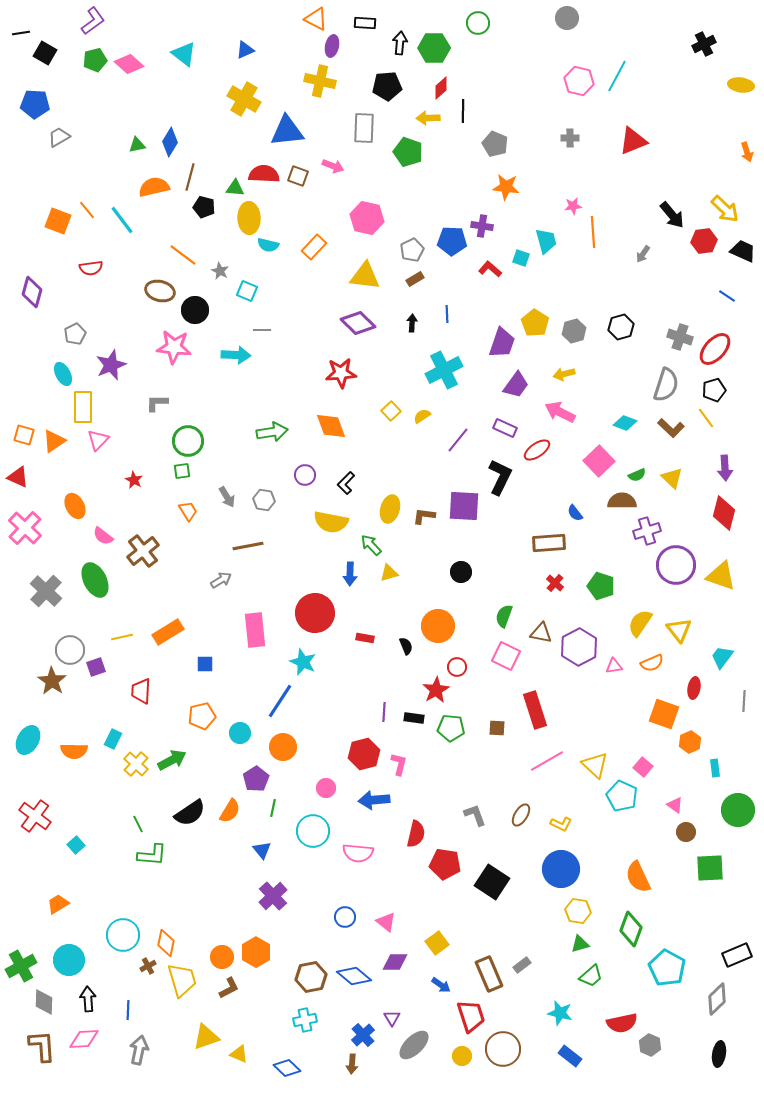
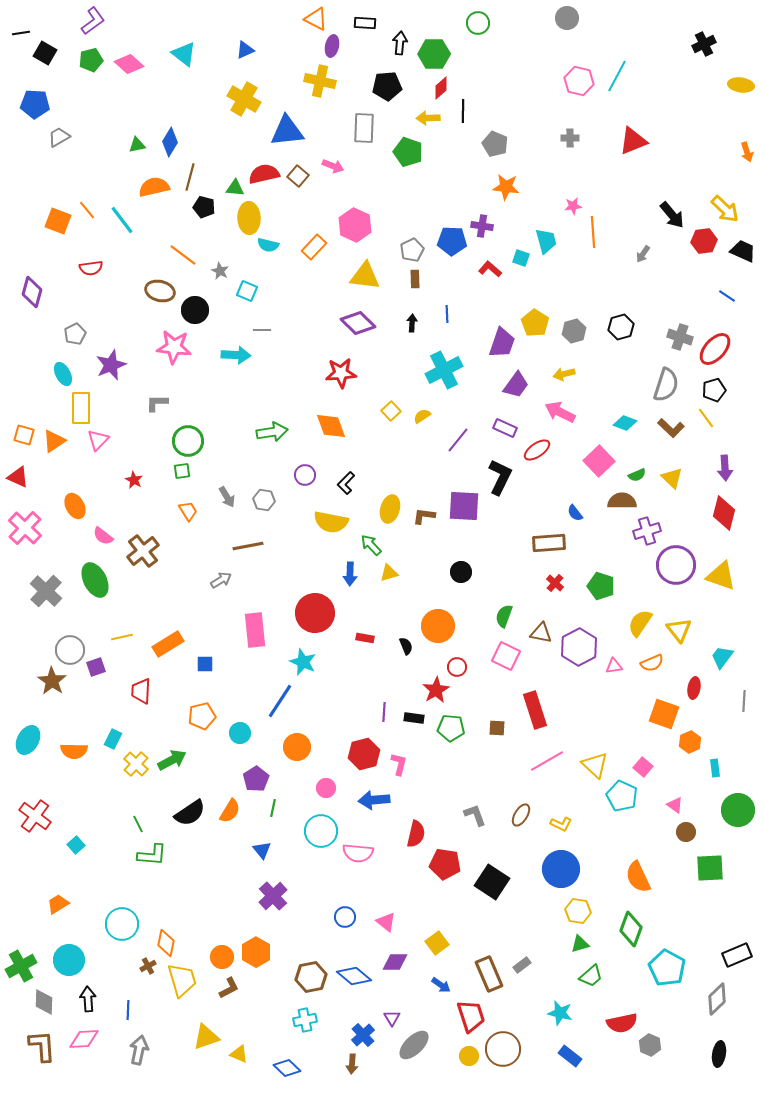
green hexagon at (434, 48): moved 6 px down
green pentagon at (95, 60): moved 4 px left
red semicircle at (264, 174): rotated 16 degrees counterclockwise
brown square at (298, 176): rotated 20 degrees clockwise
pink hexagon at (367, 218): moved 12 px left, 7 px down; rotated 12 degrees clockwise
brown rectangle at (415, 279): rotated 60 degrees counterclockwise
yellow rectangle at (83, 407): moved 2 px left, 1 px down
orange rectangle at (168, 632): moved 12 px down
orange circle at (283, 747): moved 14 px right
cyan circle at (313, 831): moved 8 px right
cyan circle at (123, 935): moved 1 px left, 11 px up
yellow circle at (462, 1056): moved 7 px right
